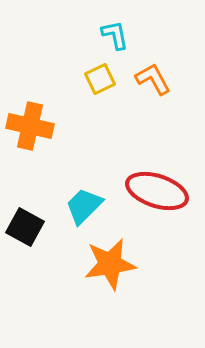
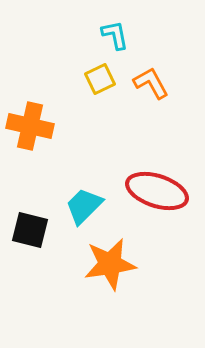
orange L-shape: moved 2 px left, 4 px down
black square: moved 5 px right, 3 px down; rotated 15 degrees counterclockwise
